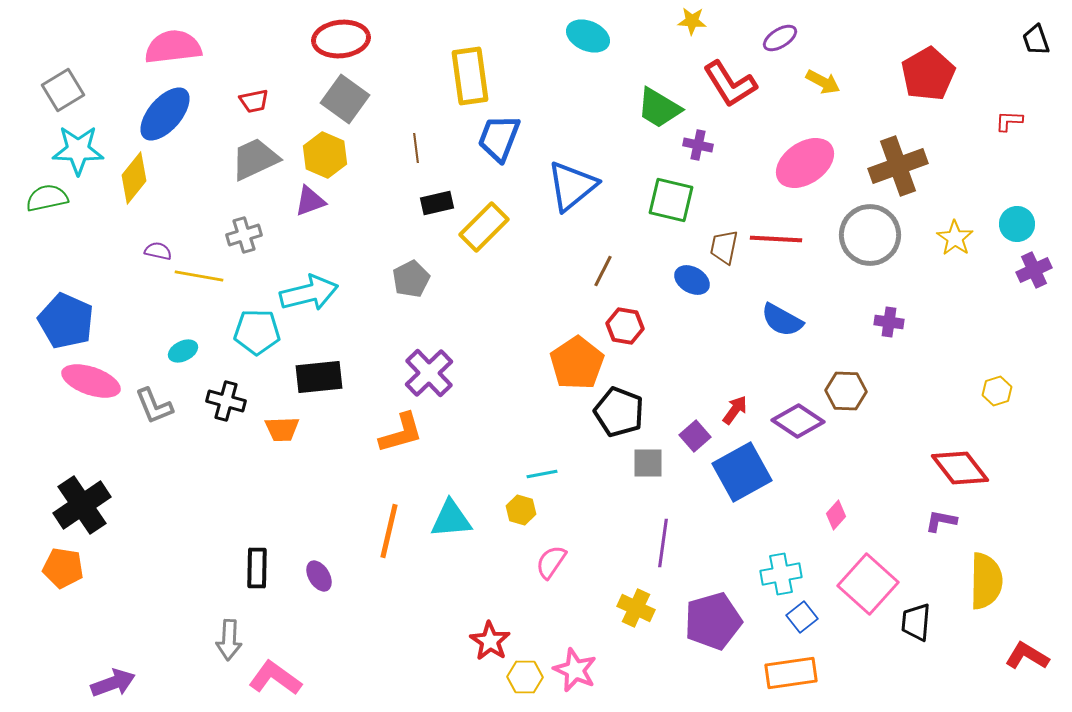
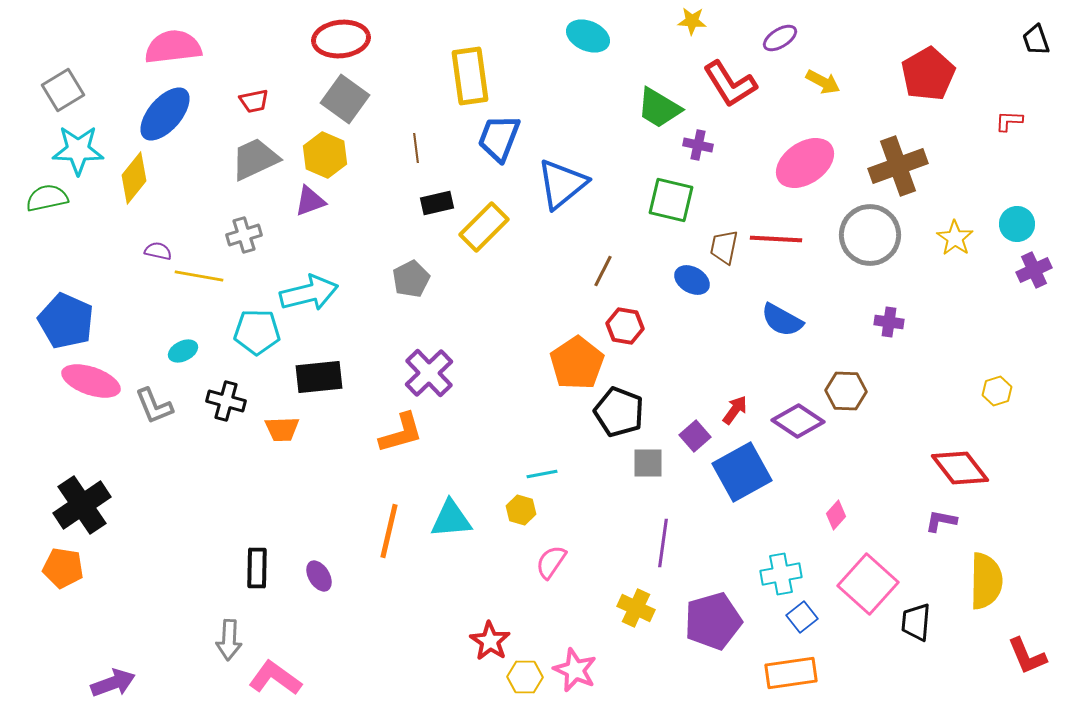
blue triangle at (572, 186): moved 10 px left, 2 px up
red L-shape at (1027, 656): rotated 144 degrees counterclockwise
